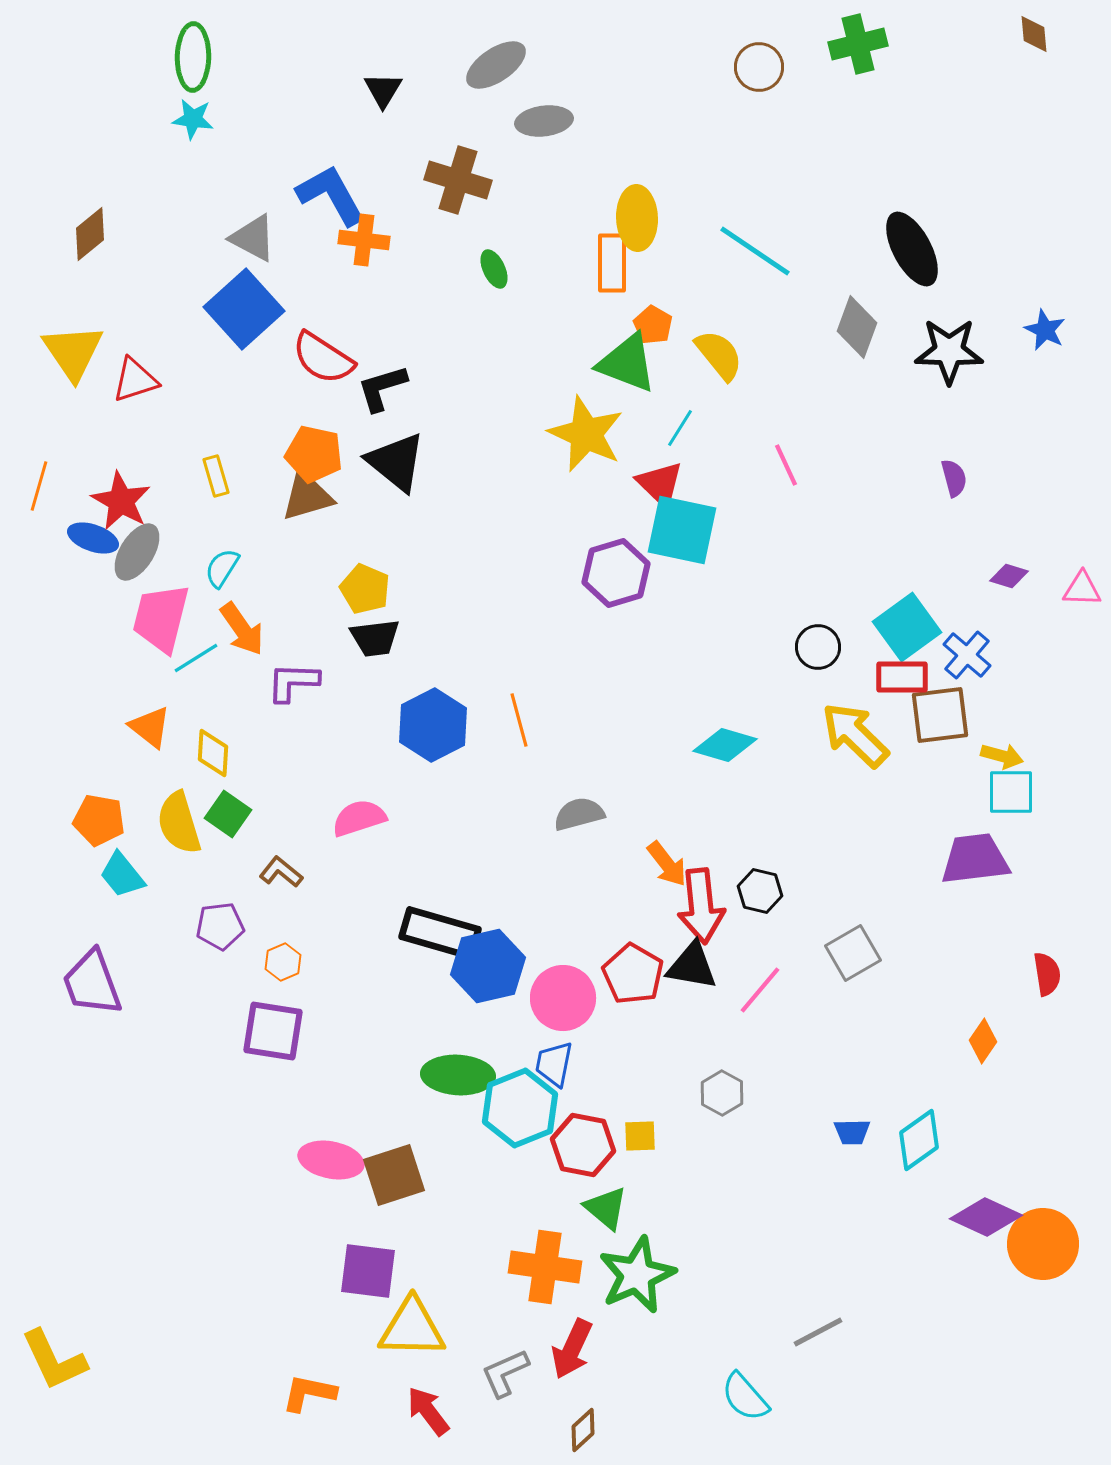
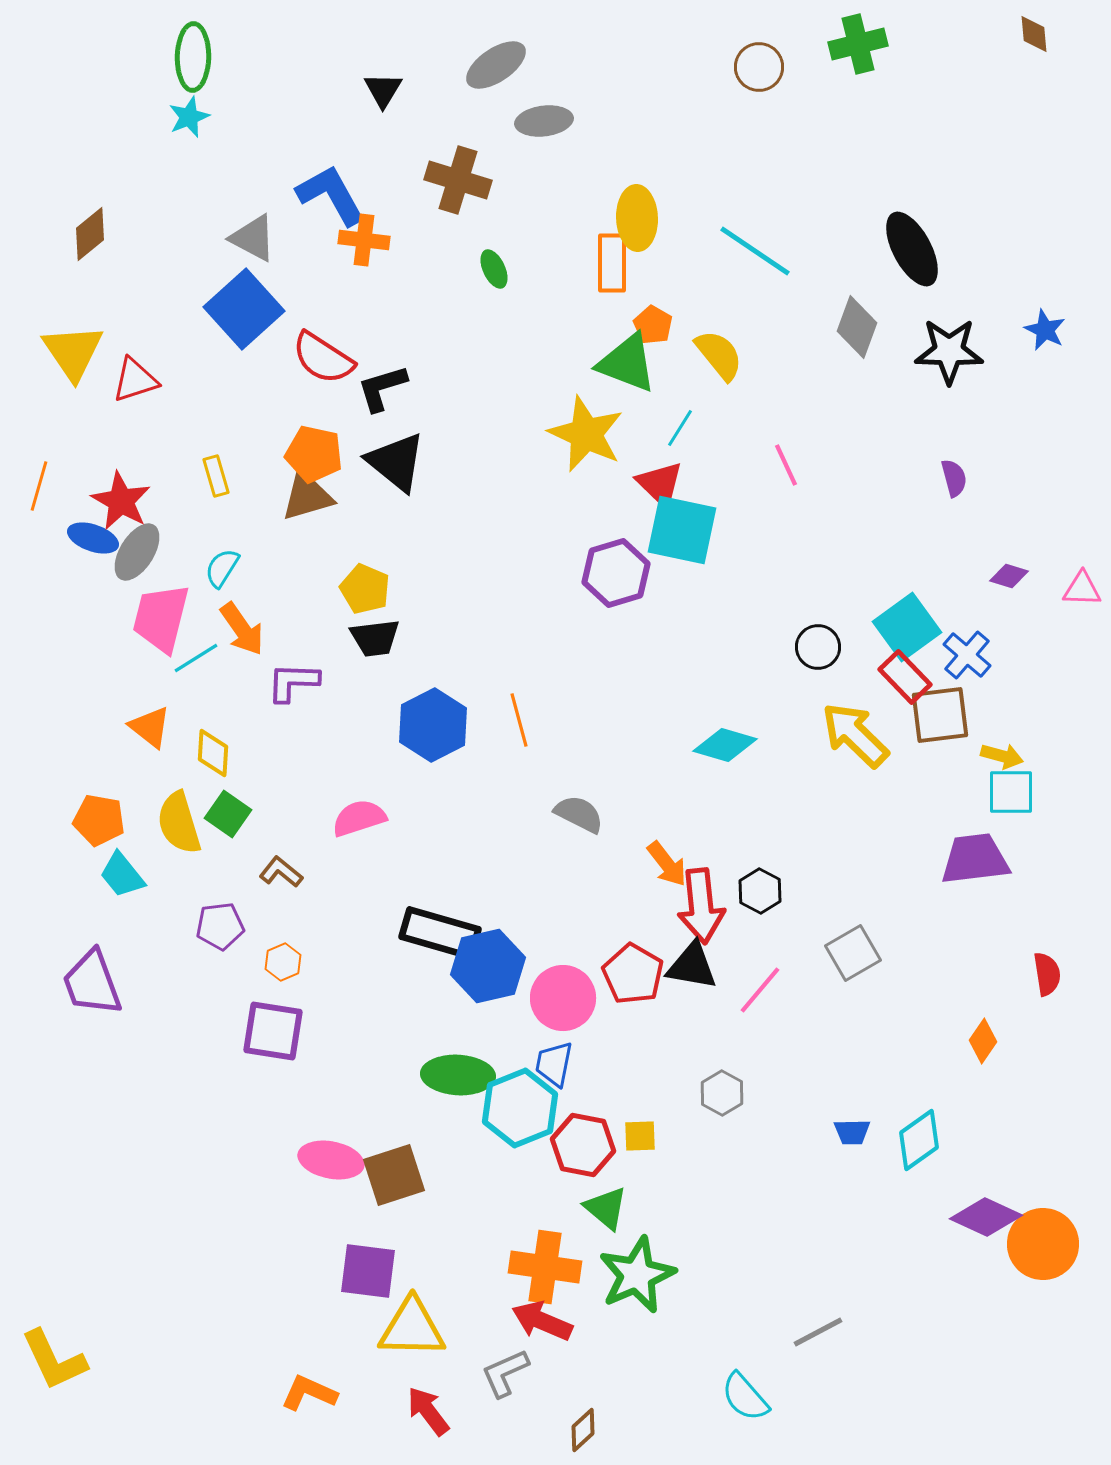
cyan star at (193, 119): moved 4 px left, 2 px up; rotated 30 degrees counterclockwise
red rectangle at (902, 677): moved 3 px right; rotated 46 degrees clockwise
gray semicircle at (579, 814): rotated 42 degrees clockwise
black hexagon at (760, 891): rotated 15 degrees clockwise
red arrow at (572, 1349): moved 30 px left, 28 px up; rotated 88 degrees clockwise
orange L-shape at (309, 1393): rotated 12 degrees clockwise
